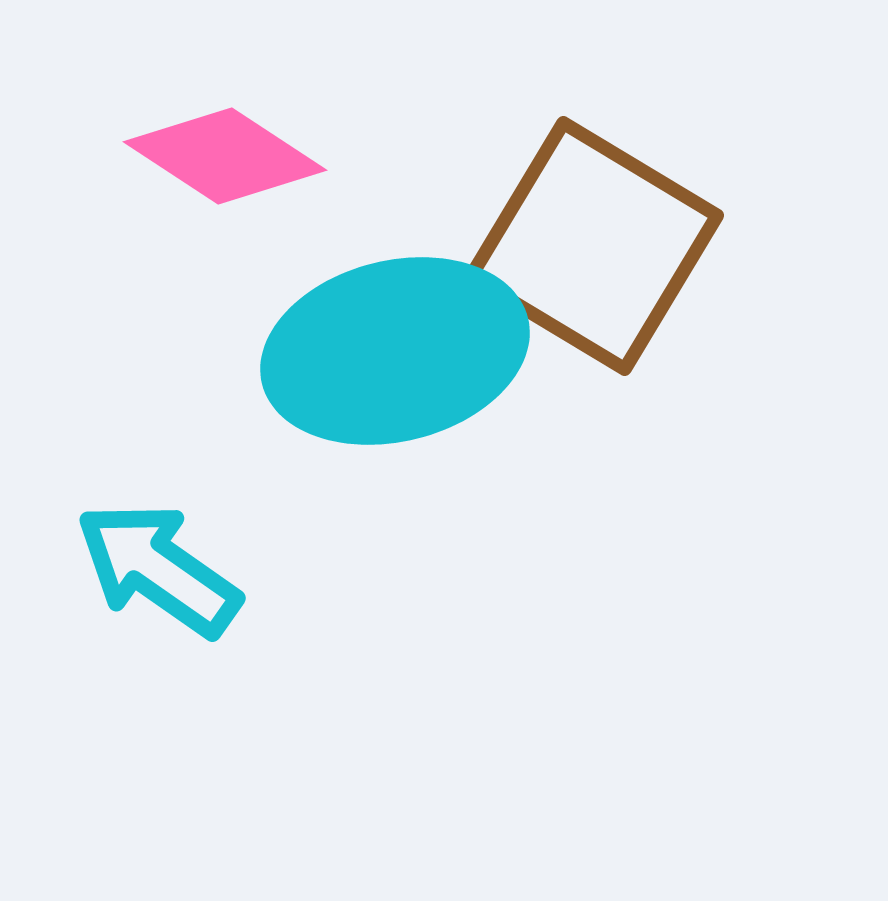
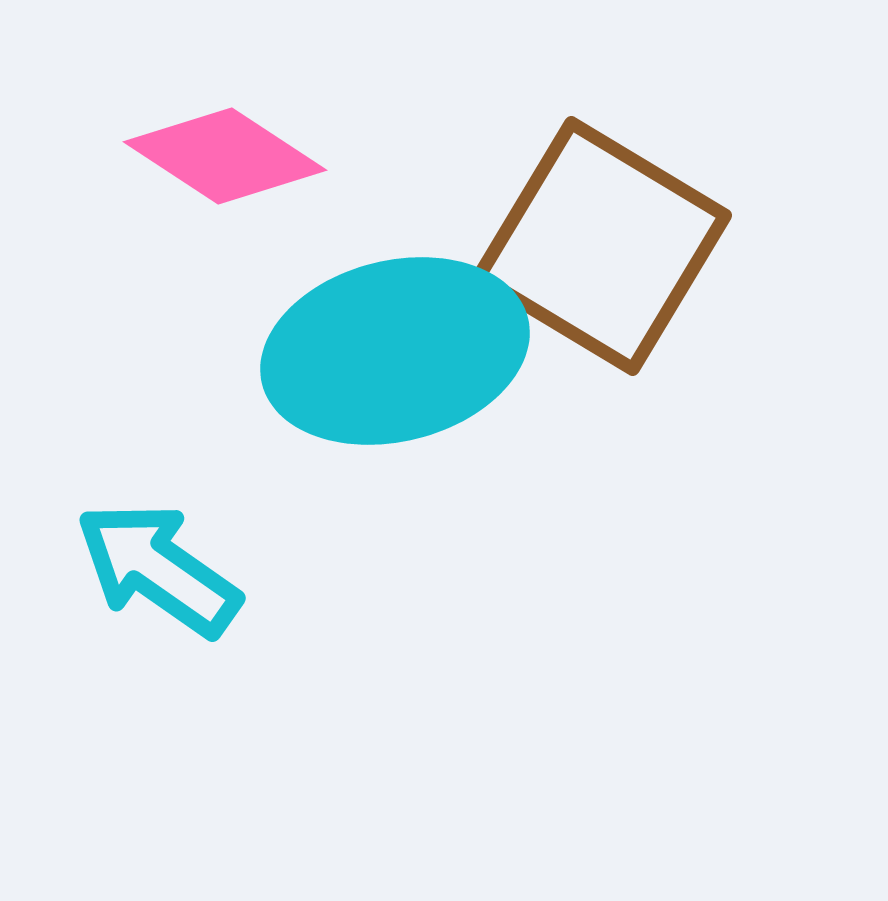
brown square: moved 8 px right
